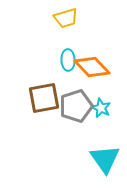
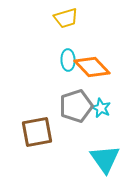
brown square: moved 7 px left, 34 px down
